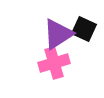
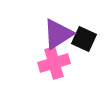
black square: moved 10 px down
